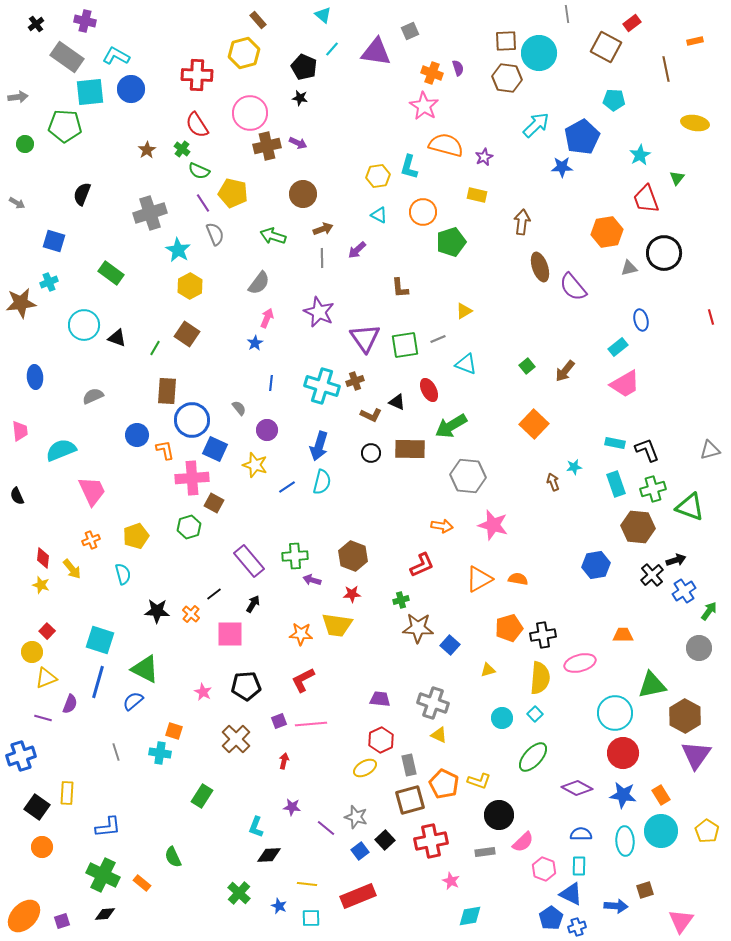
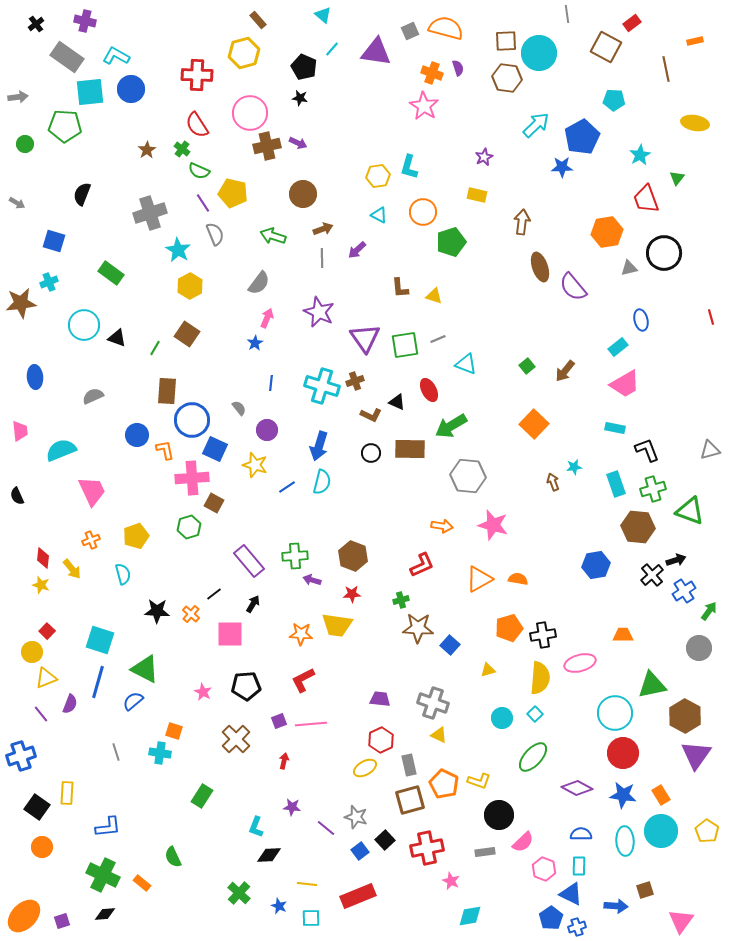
orange semicircle at (446, 145): moved 117 px up
yellow triangle at (464, 311): moved 30 px left, 15 px up; rotated 48 degrees clockwise
cyan rectangle at (615, 443): moved 15 px up
green triangle at (690, 507): moved 4 px down
purple line at (43, 718): moved 2 px left, 4 px up; rotated 36 degrees clockwise
red cross at (431, 841): moved 4 px left, 7 px down
